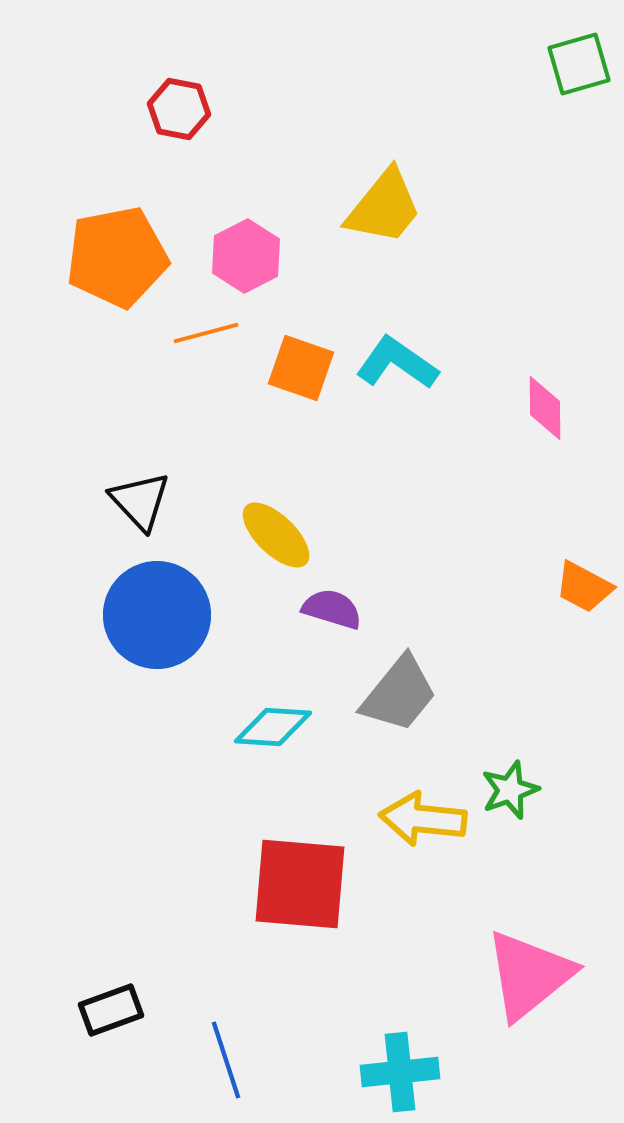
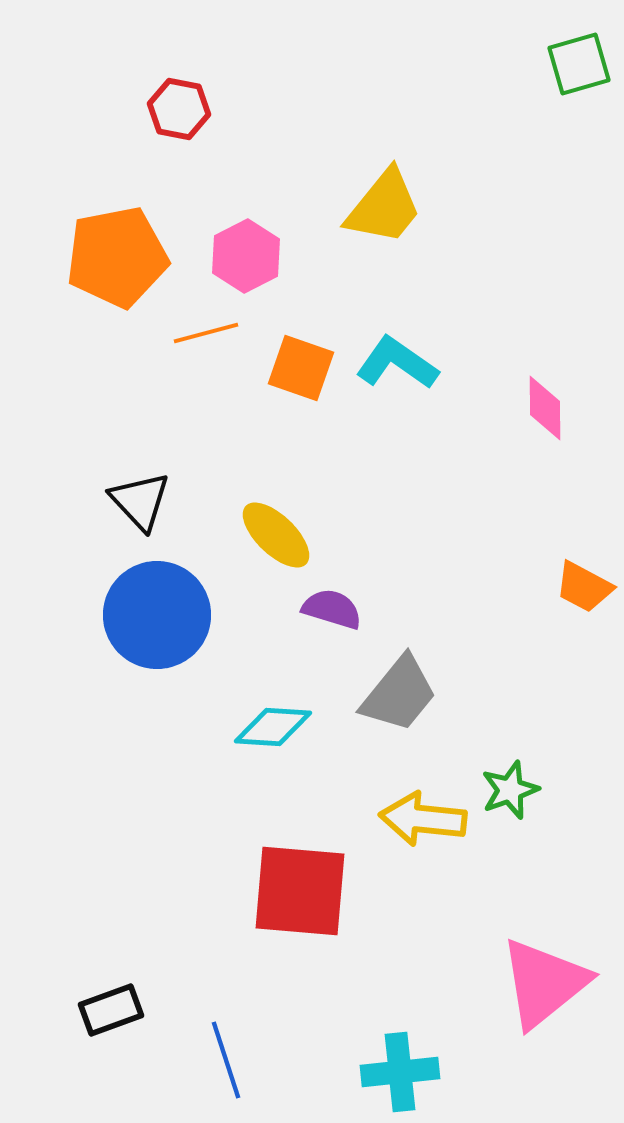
red square: moved 7 px down
pink triangle: moved 15 px right, 8 px down
